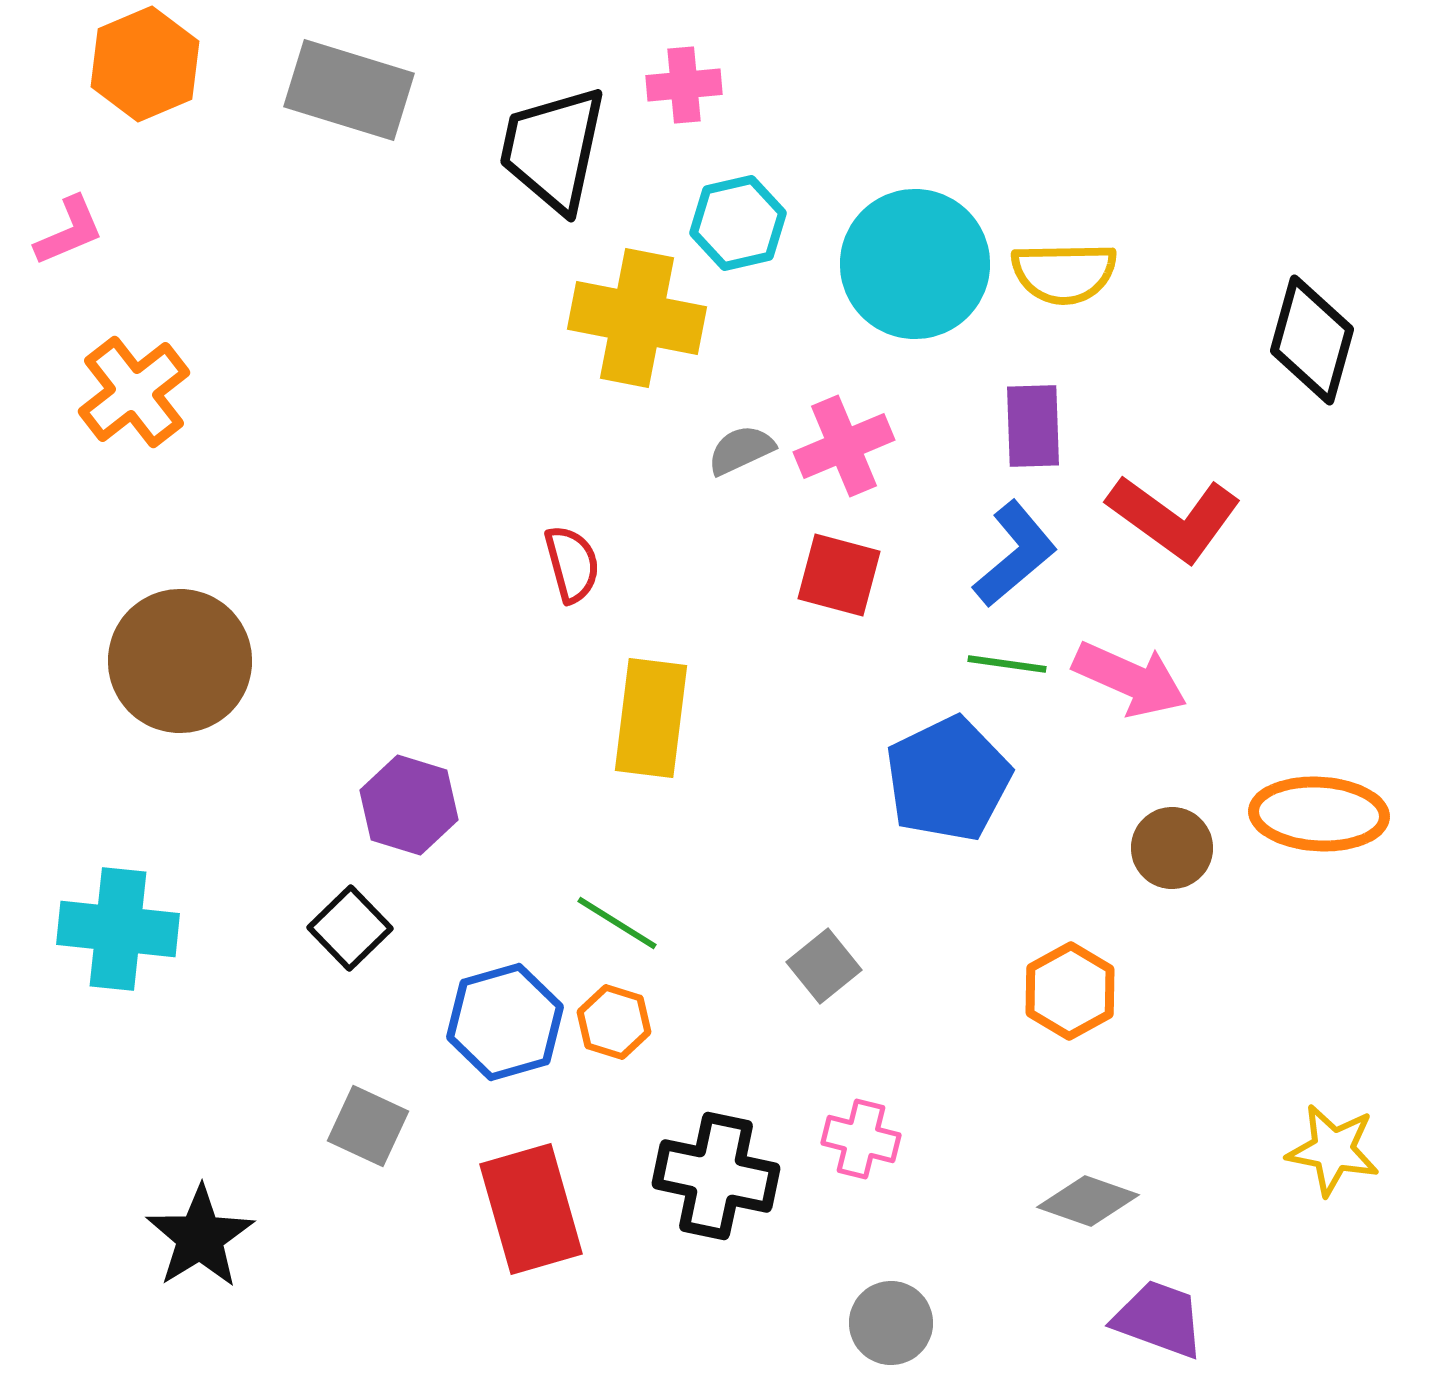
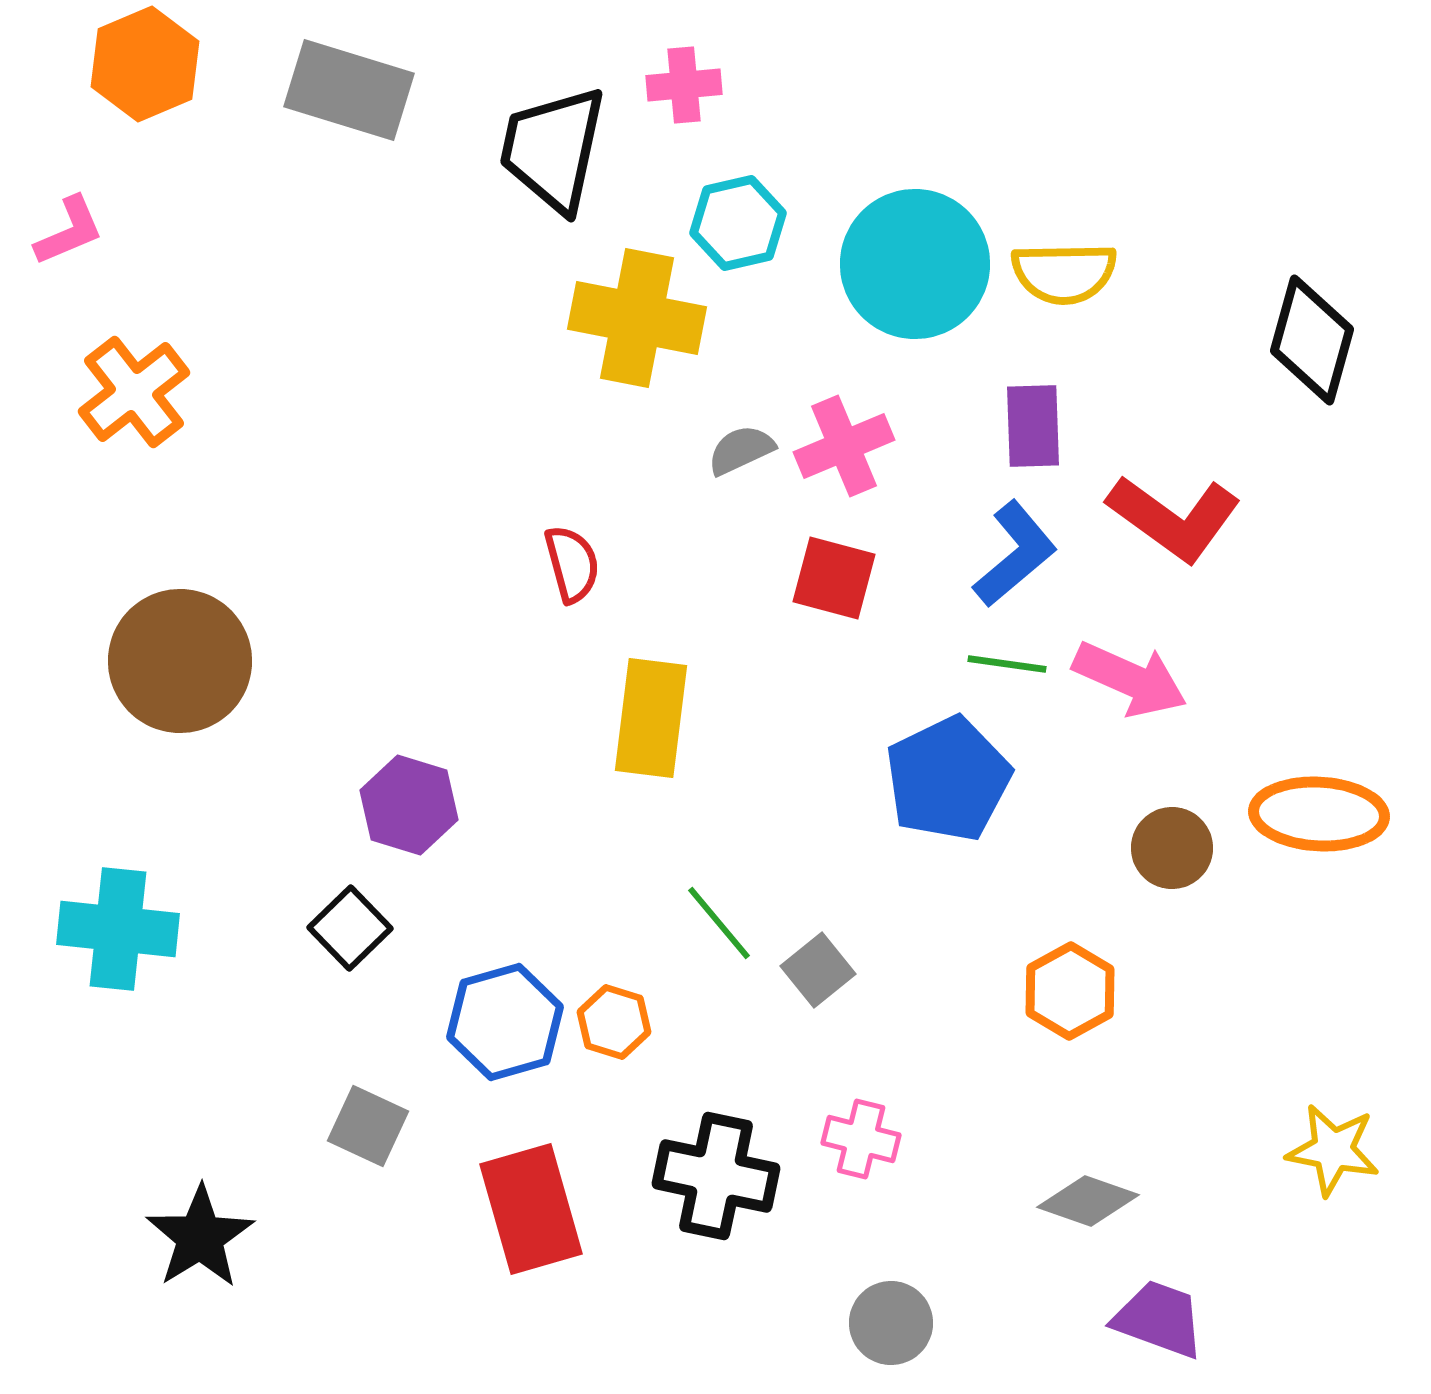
red square at (839, 575): moved 5 px left, 3 px down
green line at (617, 923): moved 102 px right; rotated 18 degrees clockwise
gray square at (824, 966): moved 6 px left, 4 px down
